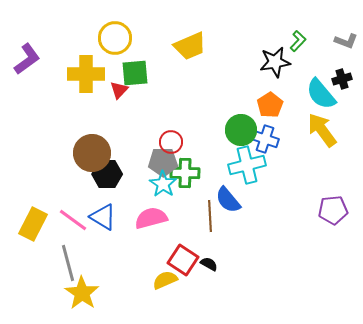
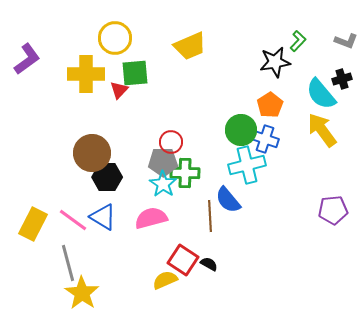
black hexagon: moved 3 px down
